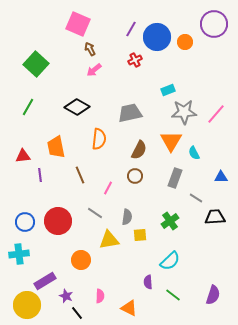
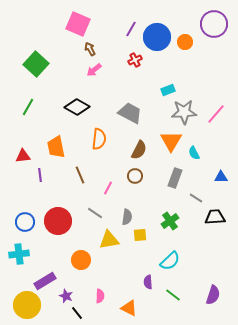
gray trapezoid at (130, 113): rotated 40 degrees clockwise
